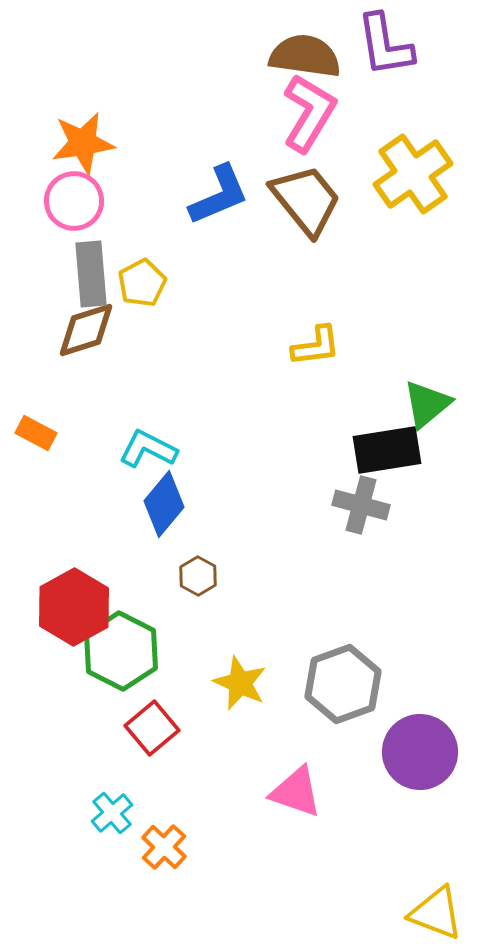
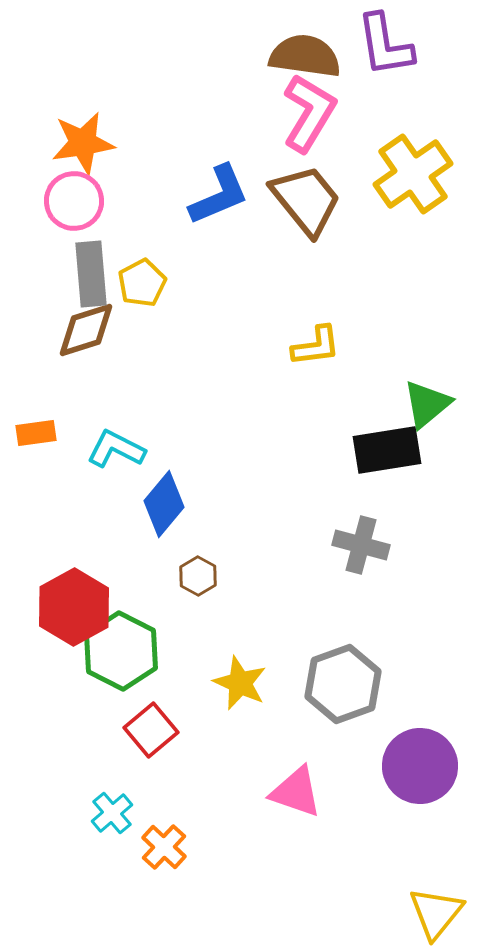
orange rectangle: rotated 36 degrees counterclockwise
cyan L-shape: moved 32 px left
gray cross: moved 40 px down
red square: moved 1 px left, 2 px down
purple circle: moved 14 px down
yellow triangle: rotated 48 degrees clockwise
